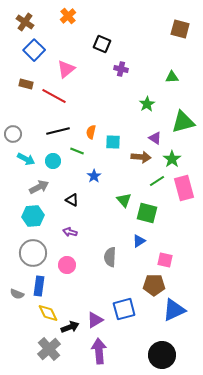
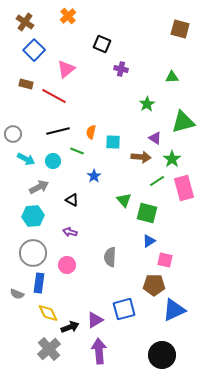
blue triangle at (139, 241): moved 10 px right
blue rectangle at (39, 286): moved 3 px up
